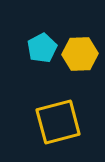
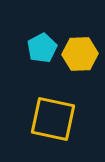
yellow square: moved 5 px left, 3 px up; rotated 27 degrees clockwise
